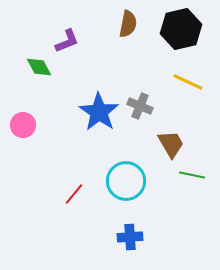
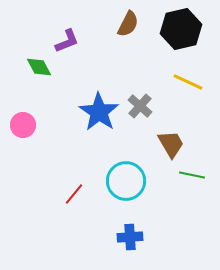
brown semicircle: rotated 16 degrees clockwise
gray cross: rotated 20 degrees clockwise
